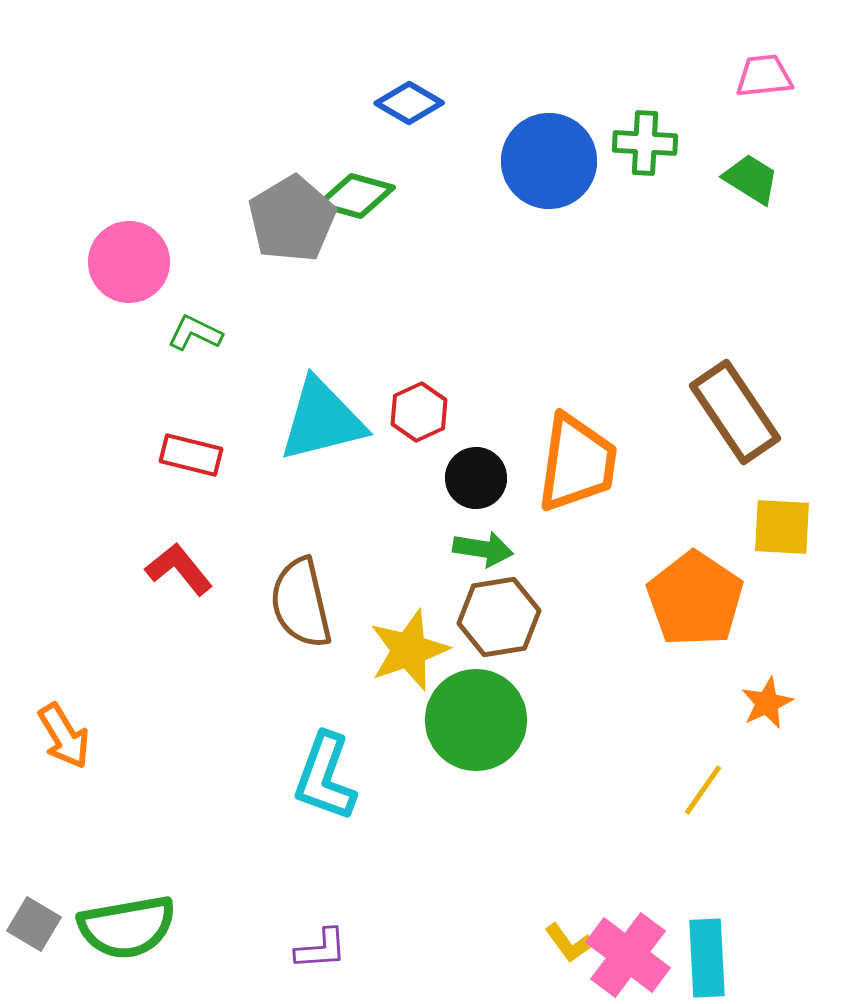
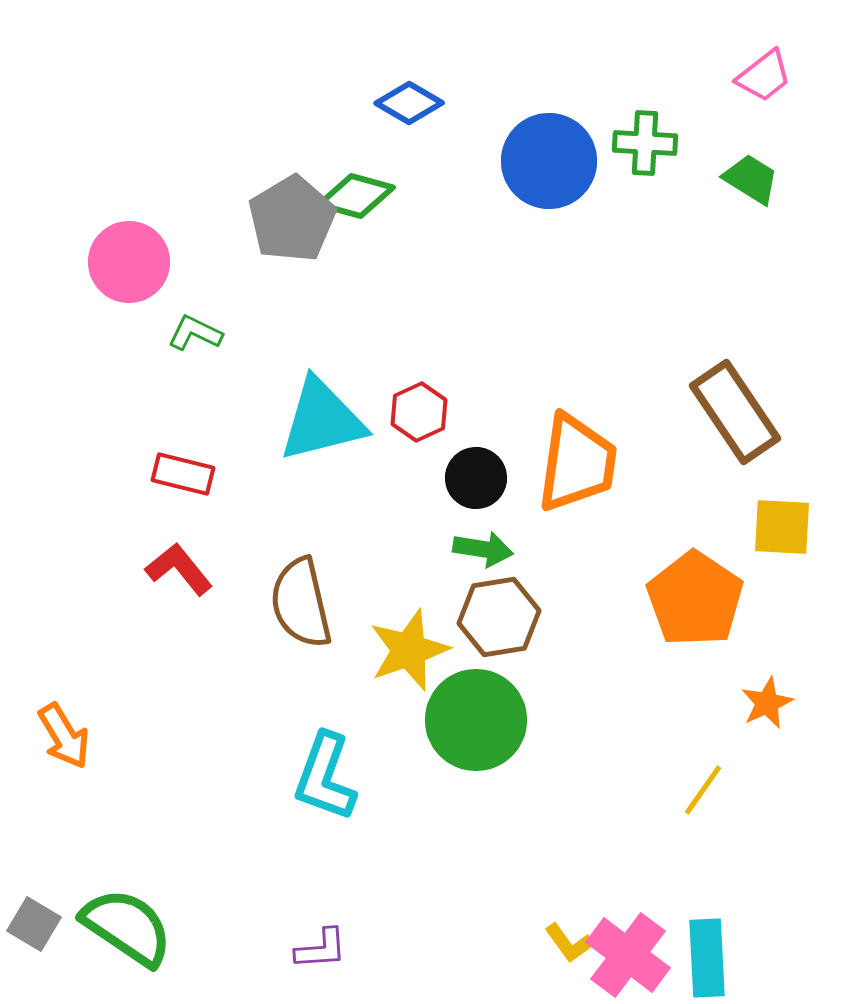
pink trapezoid: rotated 148 degrees clockwise
red rectangle: moved 8 px left, 19 px down
green semicircle: rotated 136 degrees counterclockwise
